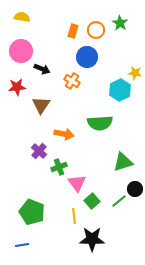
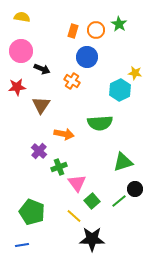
green star: moved 1 px left, 1 px down
yellow line: rotated 42 degrees counterclockwise
